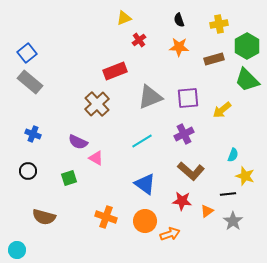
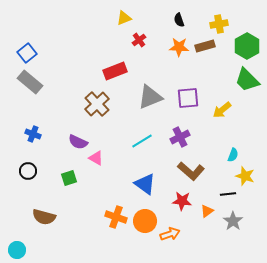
brown rectangle: moved 9 px left, 13 px up
purple cross: moved 4 px left, 3 px down
orange cross: moved 10 px right
